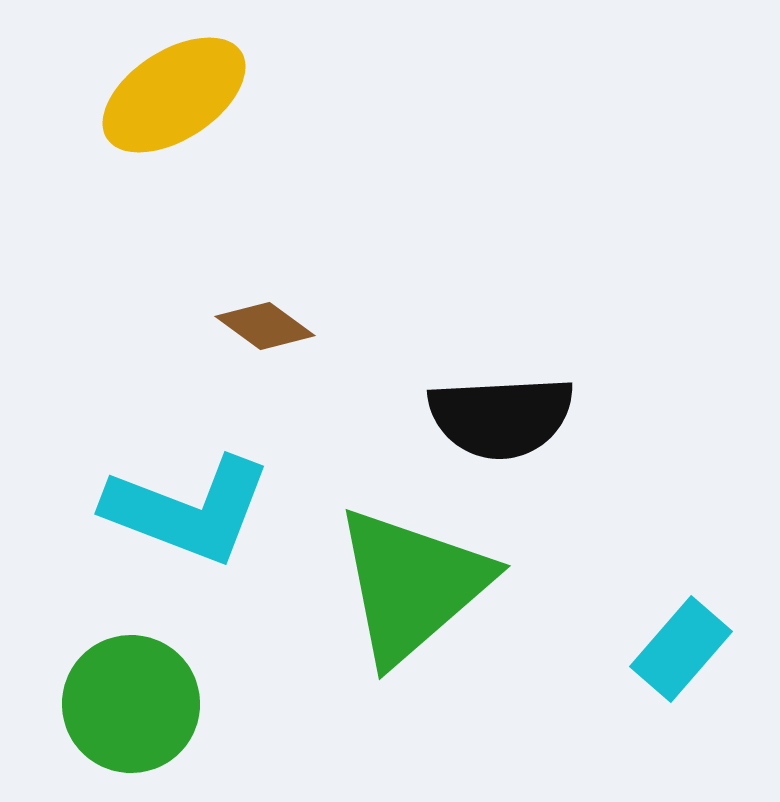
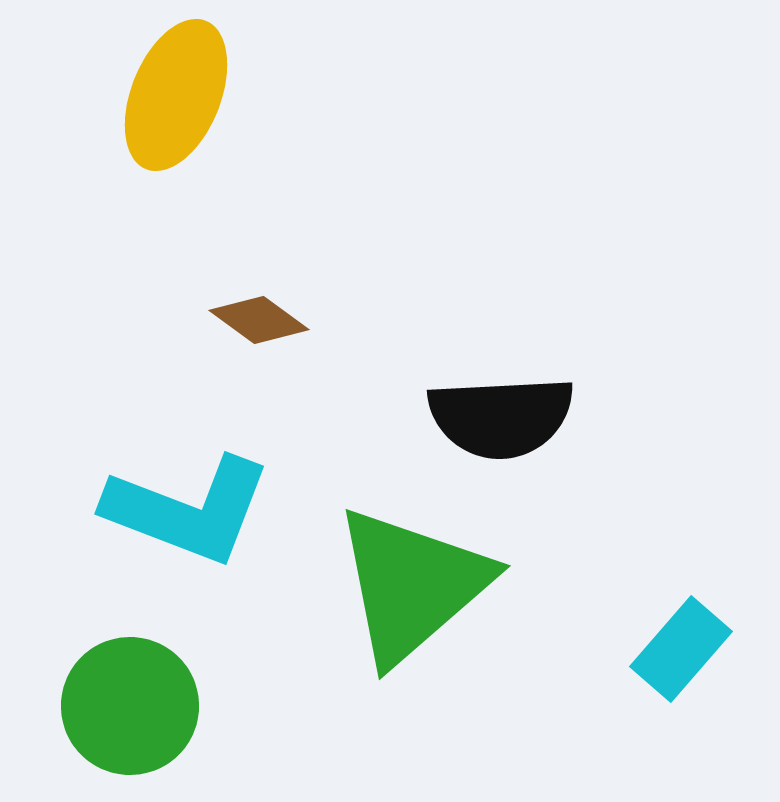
yellow ellipse: moved 2 px right; rotated 35 degrees counterclockwise
brown diamond: moved 6 px left, 6 px up
green circle: moved 1 px left, 2 px down
